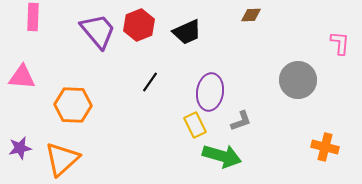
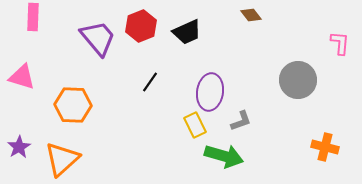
brown diamond: rotated 55 degrees clockwise
red hexagon: moved 2 px right, 1 px down
purple trapezoid: moved 7 px down
pink triangle: rotated 12 degrees clockwise
purple star: moved 1 px left, 1 px up; rotated 20 degrees counterclockwise
green arrow: moved 2 px right
